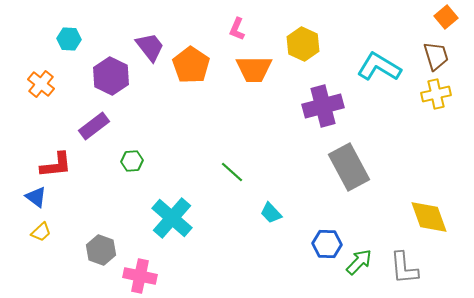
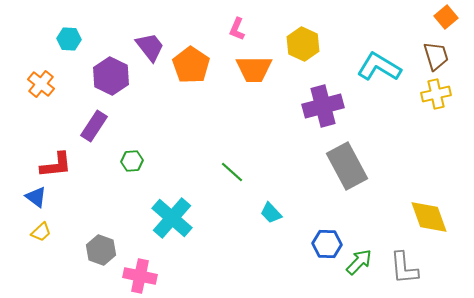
purple rectangle: rotated 20 degrees counterclockwise
gray rectangle: moved 2 px left, 1 px up
